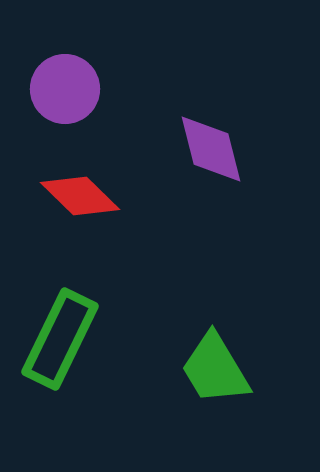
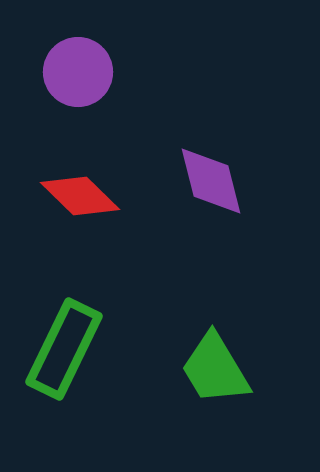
purple circle: moved 13 px right, 17 px up
purple diamond: moved 32 px down
green rectangle: moved 4 px right, 10 px down
